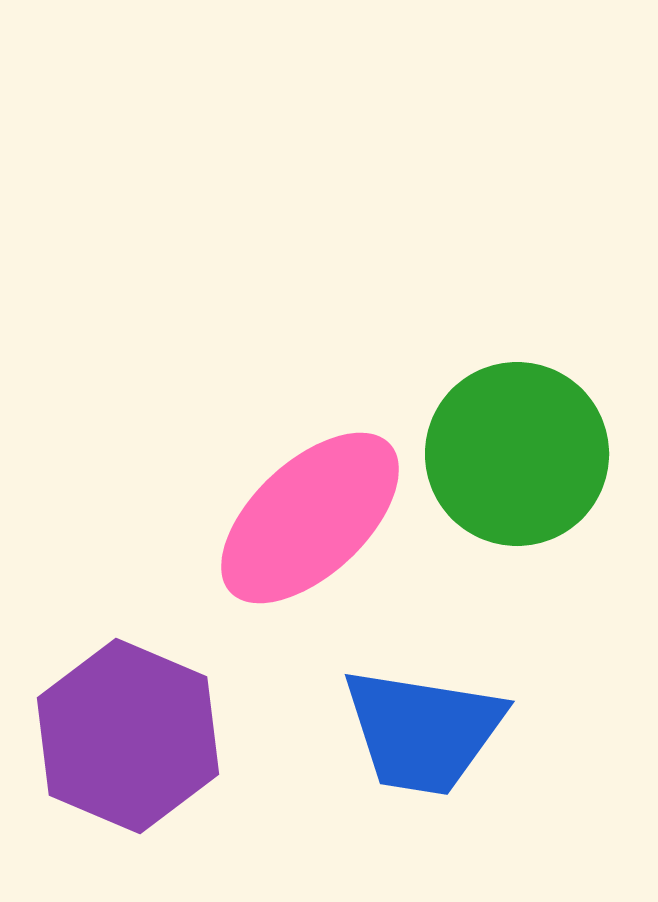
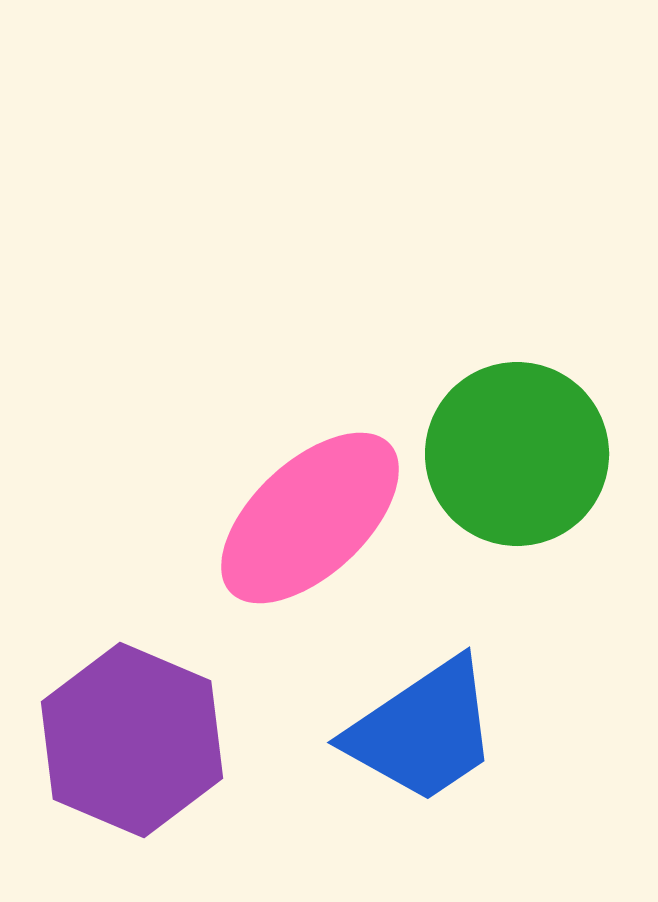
blue trapezoid: rotated 43 degrees counterclockwise
purple hexagon: moved 4 px right, 4 px down
